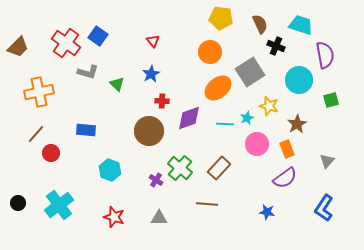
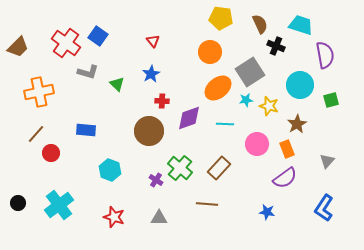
cyan circle at (299, 80): moved 1 px right, 5 px down
cyan star at (247, 118): moved 1 px left, 18 px up; rotated 16 degrees clockwise
